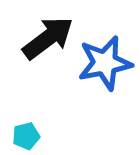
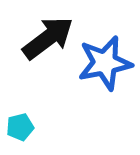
cyan pentagon: moved 6 px left, 9 px up
